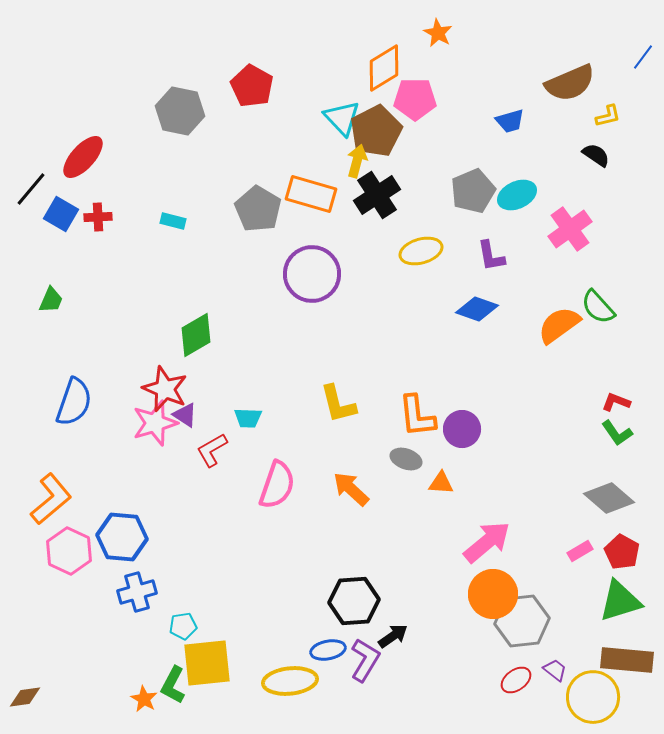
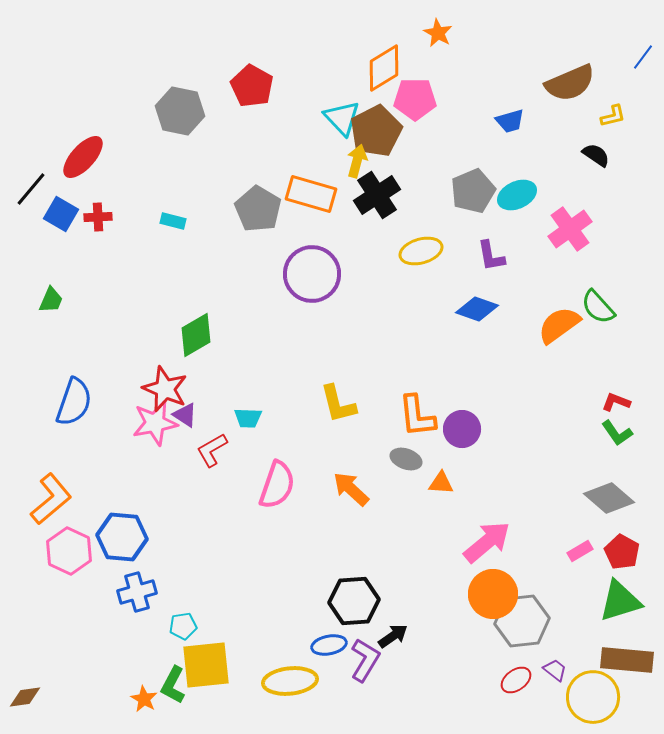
yellow L-shape at (608, 116): moved 5 px right
pink star at (155, 423): rotated 6 degrees clockwise
blue ellipse at (328, 650): moved 1 px right, 5 px up
yellow square at (207, 663): moved 1 px left, 2 px down
